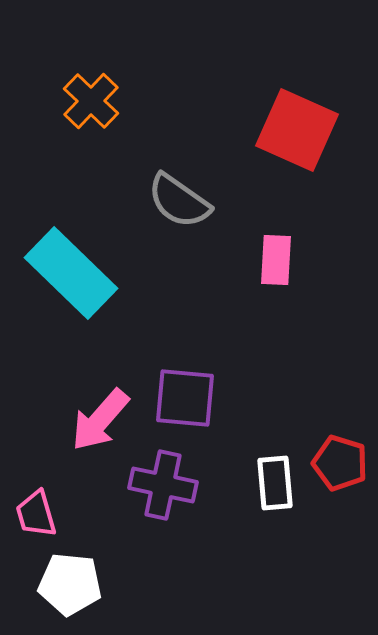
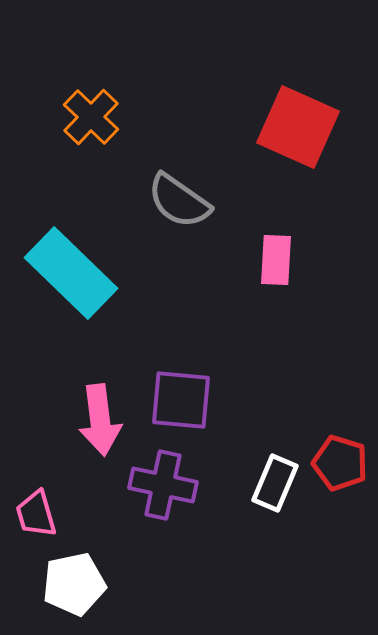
orange cross: moved 16 px down
red square: moved 1 px right, 3 px up
purple square: moved 4 px left, 2 px down
pink arrow: rotated 48 degrees counterclockwise
white rectangle: rotated 28 degrees clockwise
white pentagon: moved 4 px right; rotated 18 degrees counterclockwise
